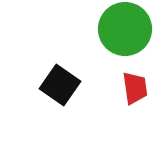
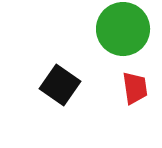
green circle: moved 2 px left
